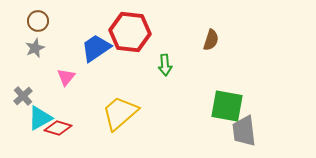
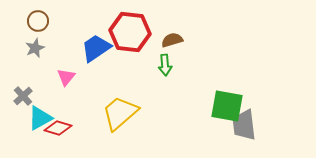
brown semicircle: moved 39 px left; rotated 125 degrees counterclockwise
gray trapezoid: moved 6 px up
